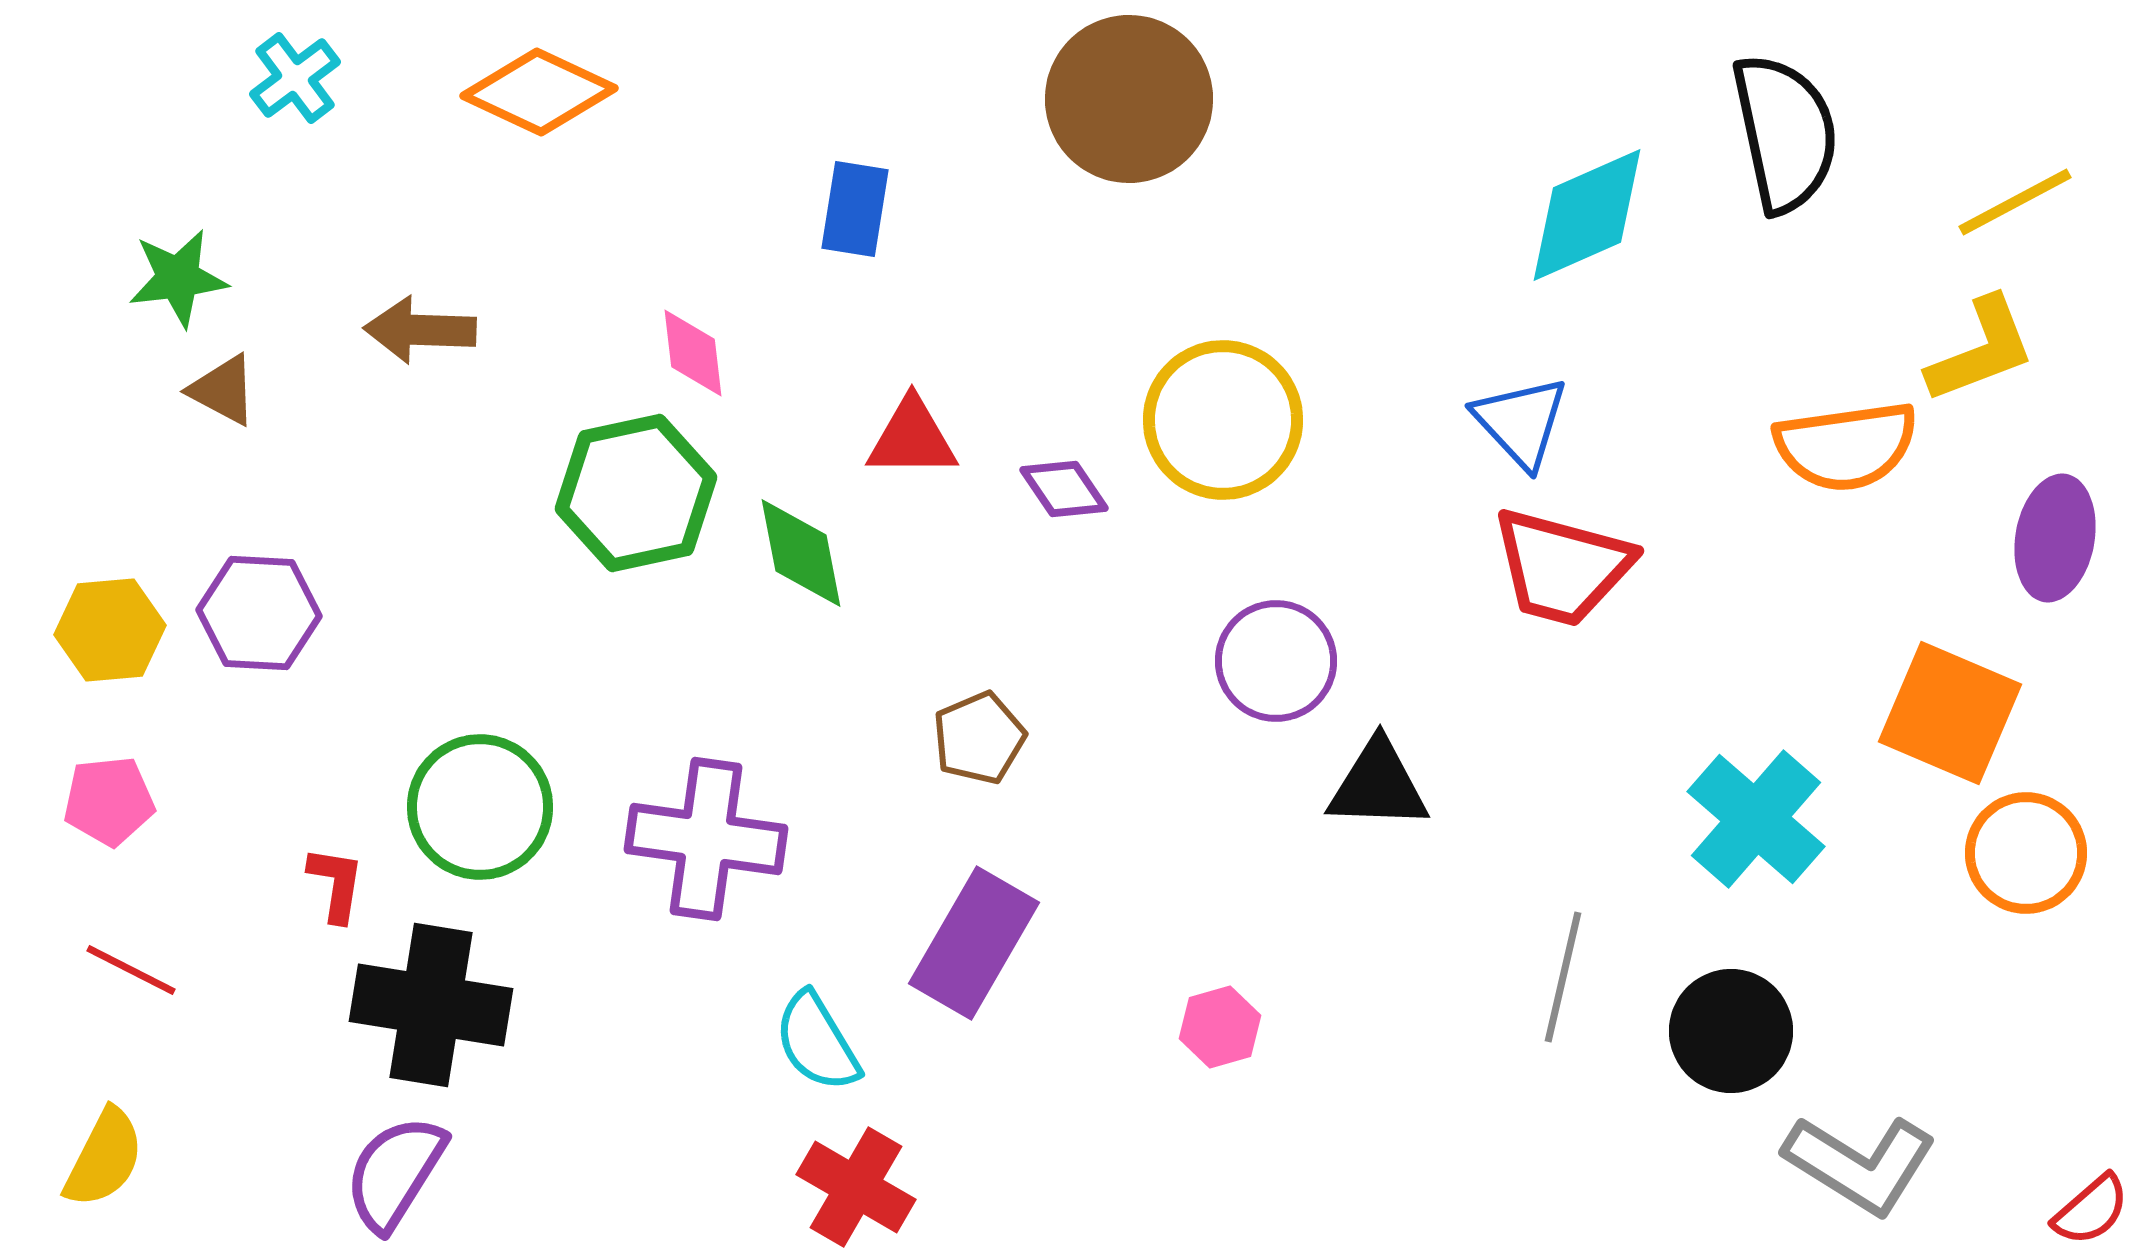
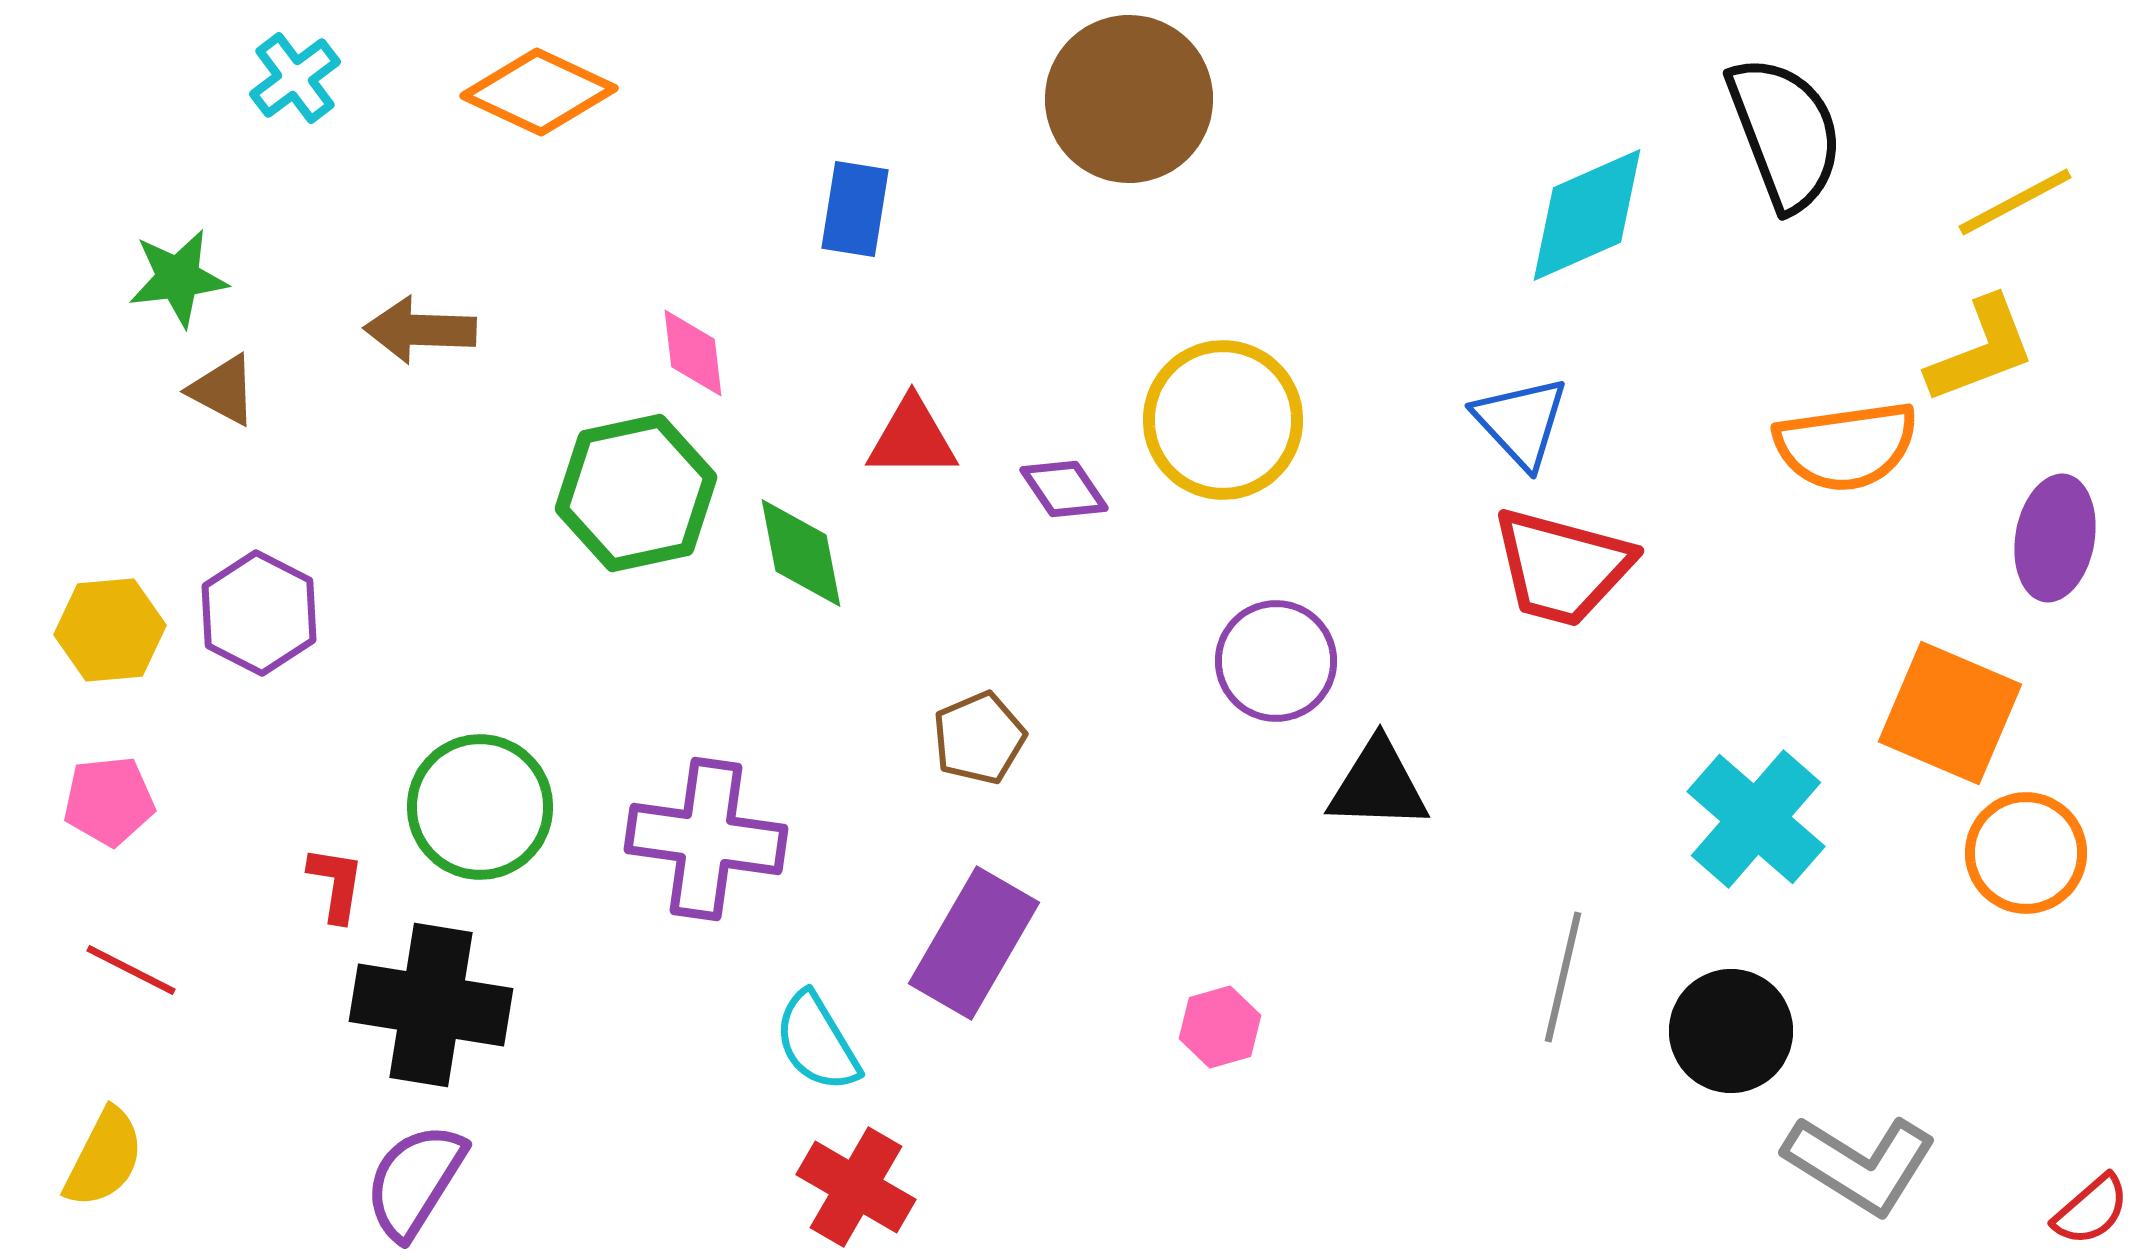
black semicircle at (1785, 133): rotated 9 degrees counterclockwise
purple hexagon at (259, 613): rotated 24 degrees clockwise
purple semicircle at (395, 1173): moved 20 px right, 8 px down
